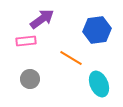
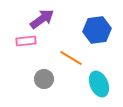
gray circle: moved 14 px right
